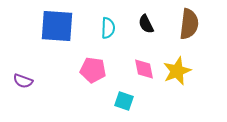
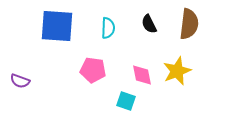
black semicircle: moved 3 px right
pink diamond: moved 2 px left, 6 px down
purple semicircle: moved 3 px left
cyan square: moved 2 px right
